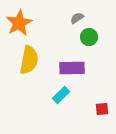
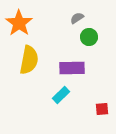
orange star: rotated 8 degrees counterclockwise
